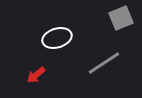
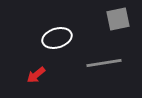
gray square: moved 3 px left, 1 px down; rotated 10 degrees clockwise
gray line: rotated 24 degrees clockwise
